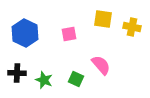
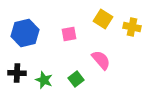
yellow square: rotated 24 degrees clockwise
blue hexagon: rotated 20 degrees clockwise
pink semicircle: moved 5 px up
green square: rotated 28 degrees clockwise
